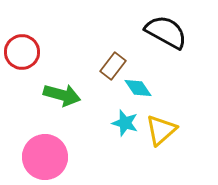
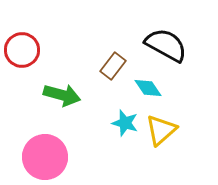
black semicircle: moved 13 px down
red circle: moved 2 px up
cyan diamond: moved 10 px right
